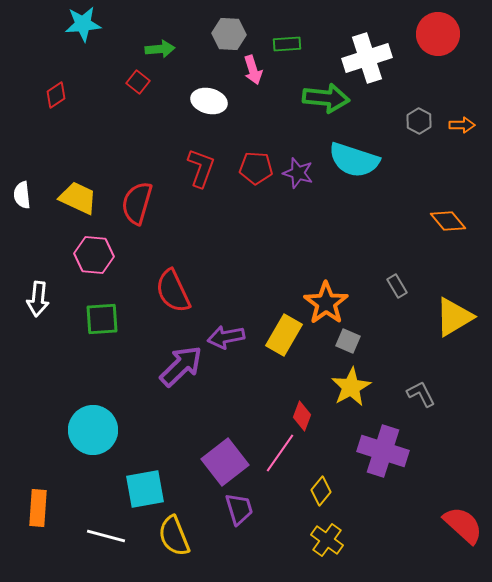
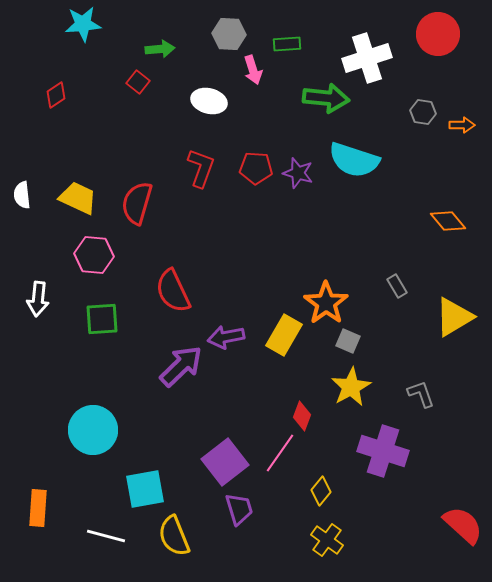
gray hexagon at (419, 121): moved 4 px right, 9 px up; rotated 20 degrees counterclockwise
gray L-shape at (421, 394): rotated 8 degrees clockwise
